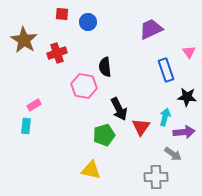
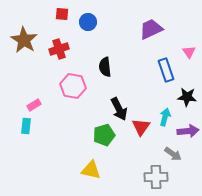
red cross: moved 2 px right, 4 px up
pink hexagon: moved 11 px left
purple arrow: moved 4 px right, 1 px up
